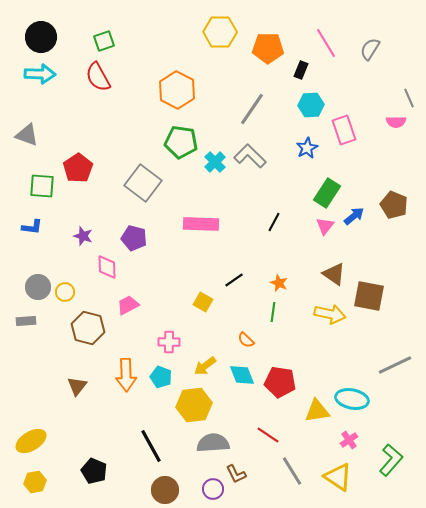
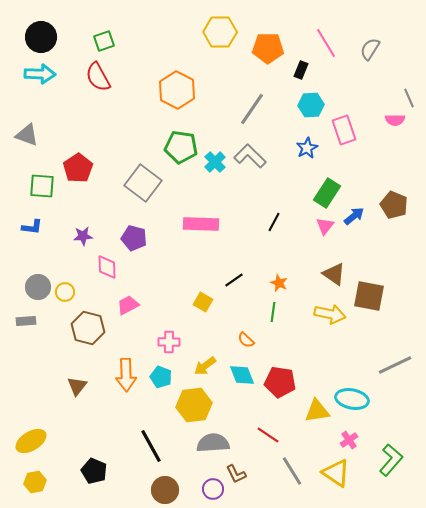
pink semicircle at (396, 122): moved 1 px left, 2 px up
green pentagon at (181, 142): moved 5 px down
purple star at (83, 236): rotated 24 degrees counterclockwise
yellow triangle at (338, 477): moved 2 px left, 4 px up
